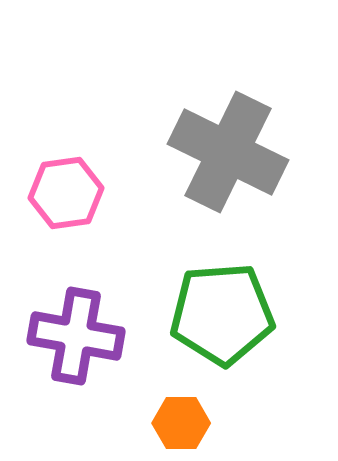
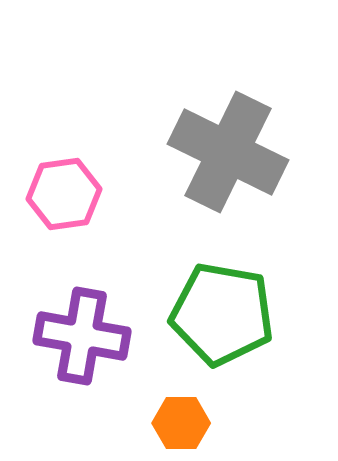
pink hexagon: moved 2 px left, 1 px down
green pentagon: rotated 14 degrees clockwise
purple cross: moved 6 px right
